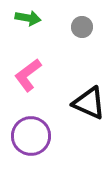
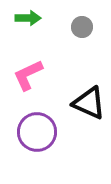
green arrow: rotated 10 degrees counterclockwise
pink L-shape: rotated 12 degrees clockwise
purple circle: moved 6 px right, 4 px up
